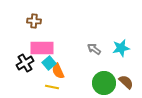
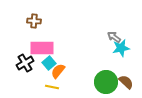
gray arrow: moved 20 px right, 12 px up
orange semicircle: rotated 63 degrees clockwise
green circle: moved 2 px right, 1 px up
